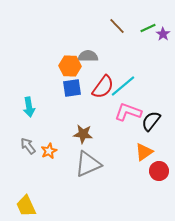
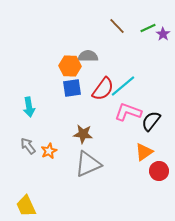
red semicircle: moved 2 px down
